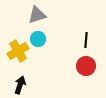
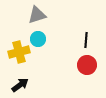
yellow cross: moved 1 px right, 1 px down; rotated 15 degrees clockwise
red circle: moved 1 px right, 1 px up
black arrow: rotated 36 degrees clockwise
